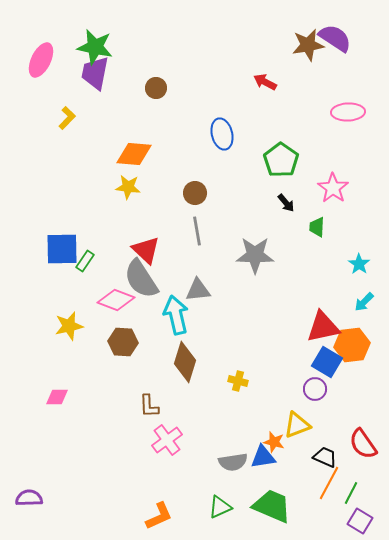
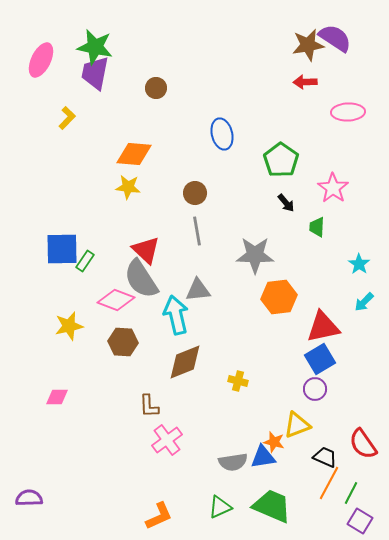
red arrow at (265, 82): moved 40 px right; rotated 30 degrees counterclockwise
orange hexagon at (352, 345): moved 73 px left, 48 px up
brown diamond at (185, 362): rotated 51 degrees clockwise
blue square at (327, 362): moved 7 px left, 3 px up; rotated 28 degrees clockwise
